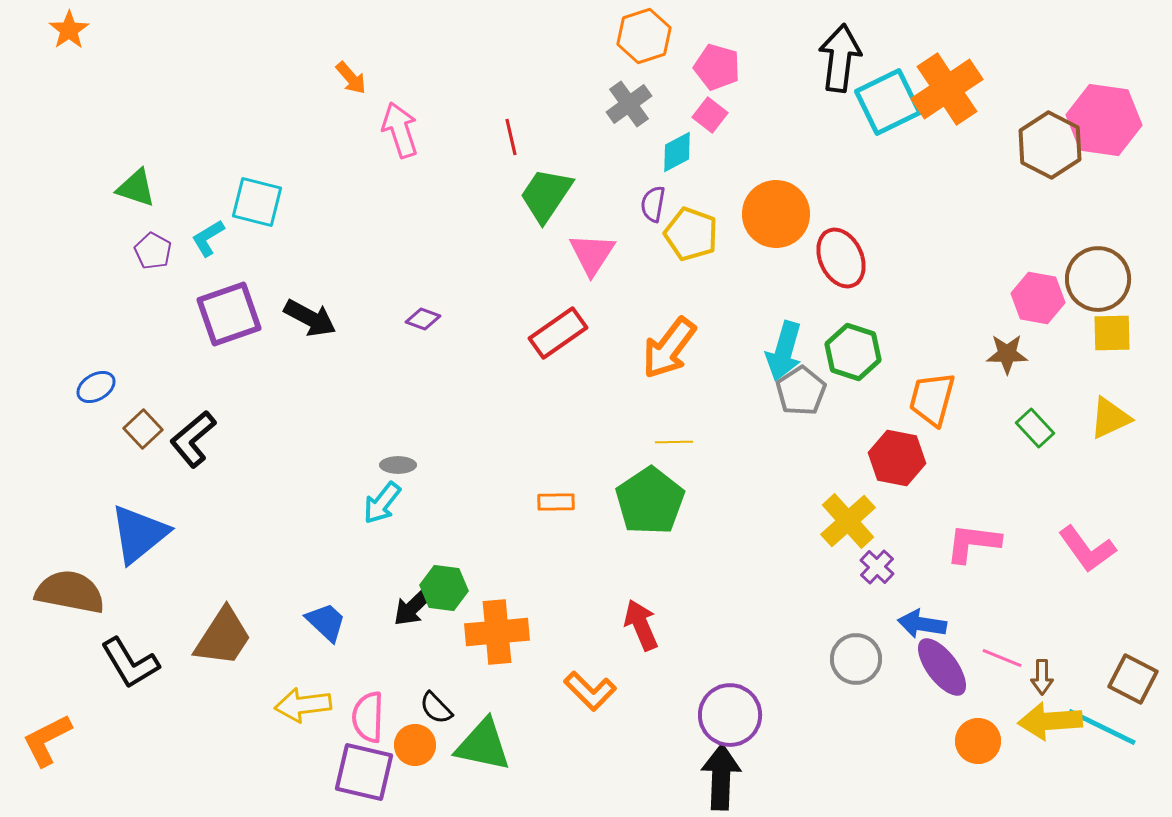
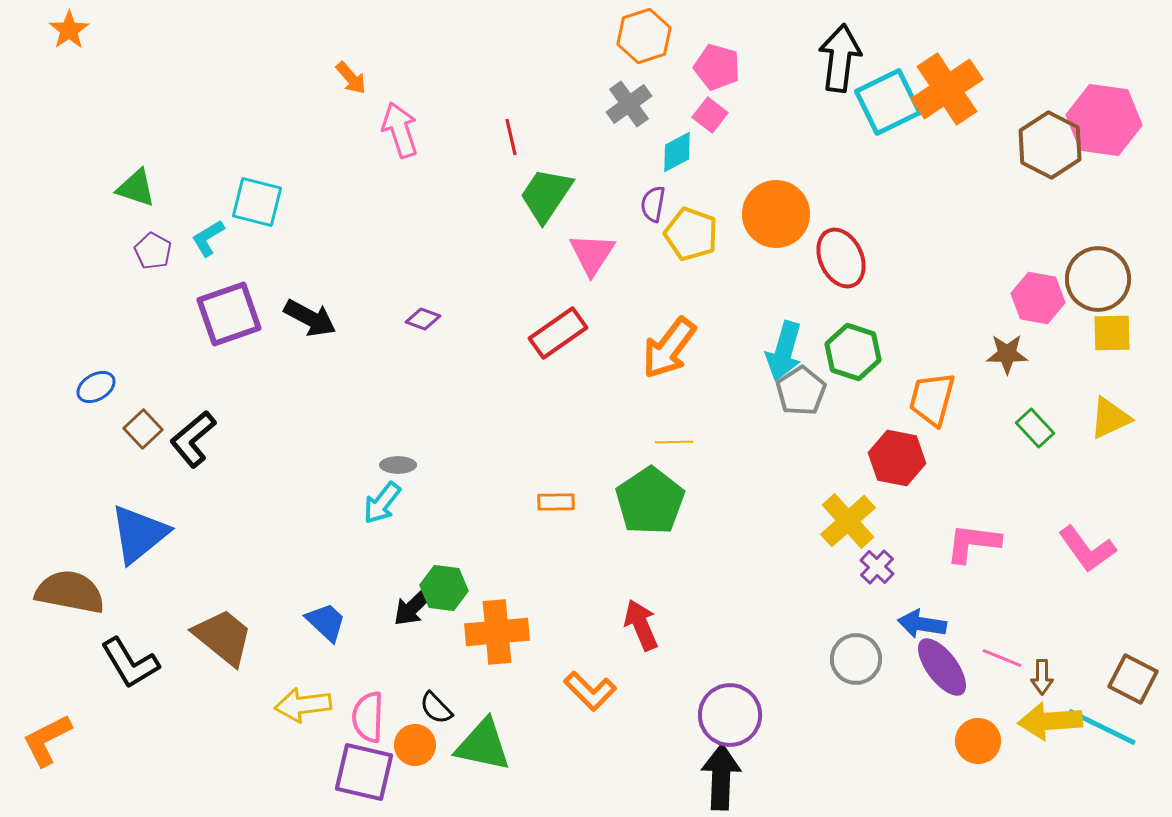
brown trapezoid at (223, 637): rotated 84 degrees counterclockwise
